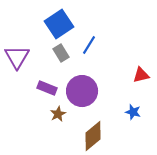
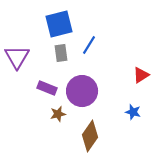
blue square: rotated 20 degrees clockwise
gray rectangle: rotated 24 degrees clockwise
red triangle: rotated 18 degrees counterclockwise
brown star: rotated 14 degrees clockwise
brown diamond: moved 3 px left; rotated 16 degrees counterclockwise
